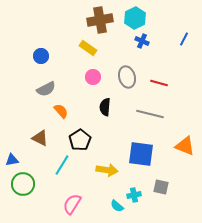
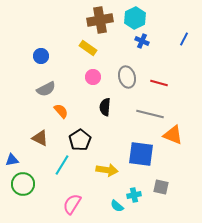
orange triangle: moved 12 px left, 11 px up
